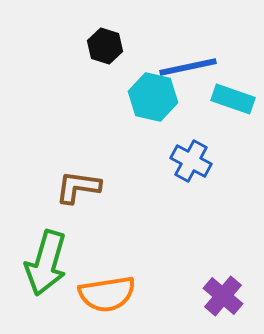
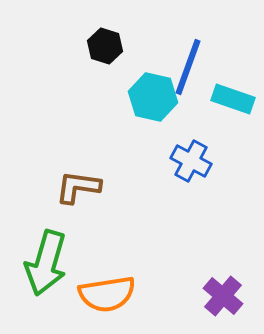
blue line: rotated 58 degrees counterclockwise
